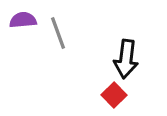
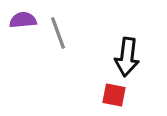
black arrow: moved 1 px right, 2 px up
red square: rotated 35 degrees counterclockwise
